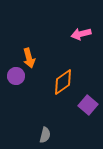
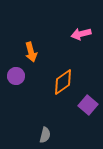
orange arrow: moved 2 px right, 6 px up
